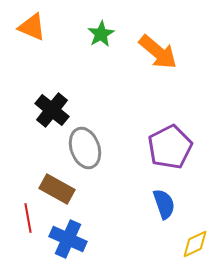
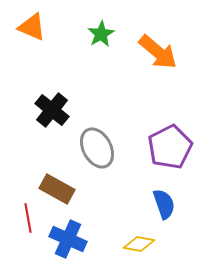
gray ellipse: moved 12 px right; rotated 9 degrees counterclockwise
yellow diamond: moved 56 px left; rotated 36 degrees clockwise
